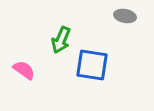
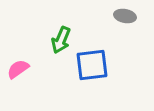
blue square: rotated 16 degrees counterclockwise
pink semicircle: moved 6 px left, 1 px up; rotated 70 degrees counterclockwise
